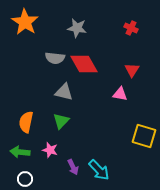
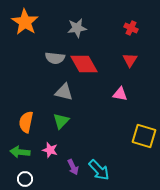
gray star: rotated 18 degrees counterclockwise
red triangle: moved 2 px left, 10 px up
